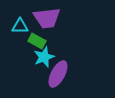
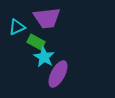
cyan triangle: moved 3 px left, 1 px down; rotated 24 degrees counterclockwise
green rectangle: moved 1 px left, 1 px down
cyan star: rotated 20 degrees counterclockwise
